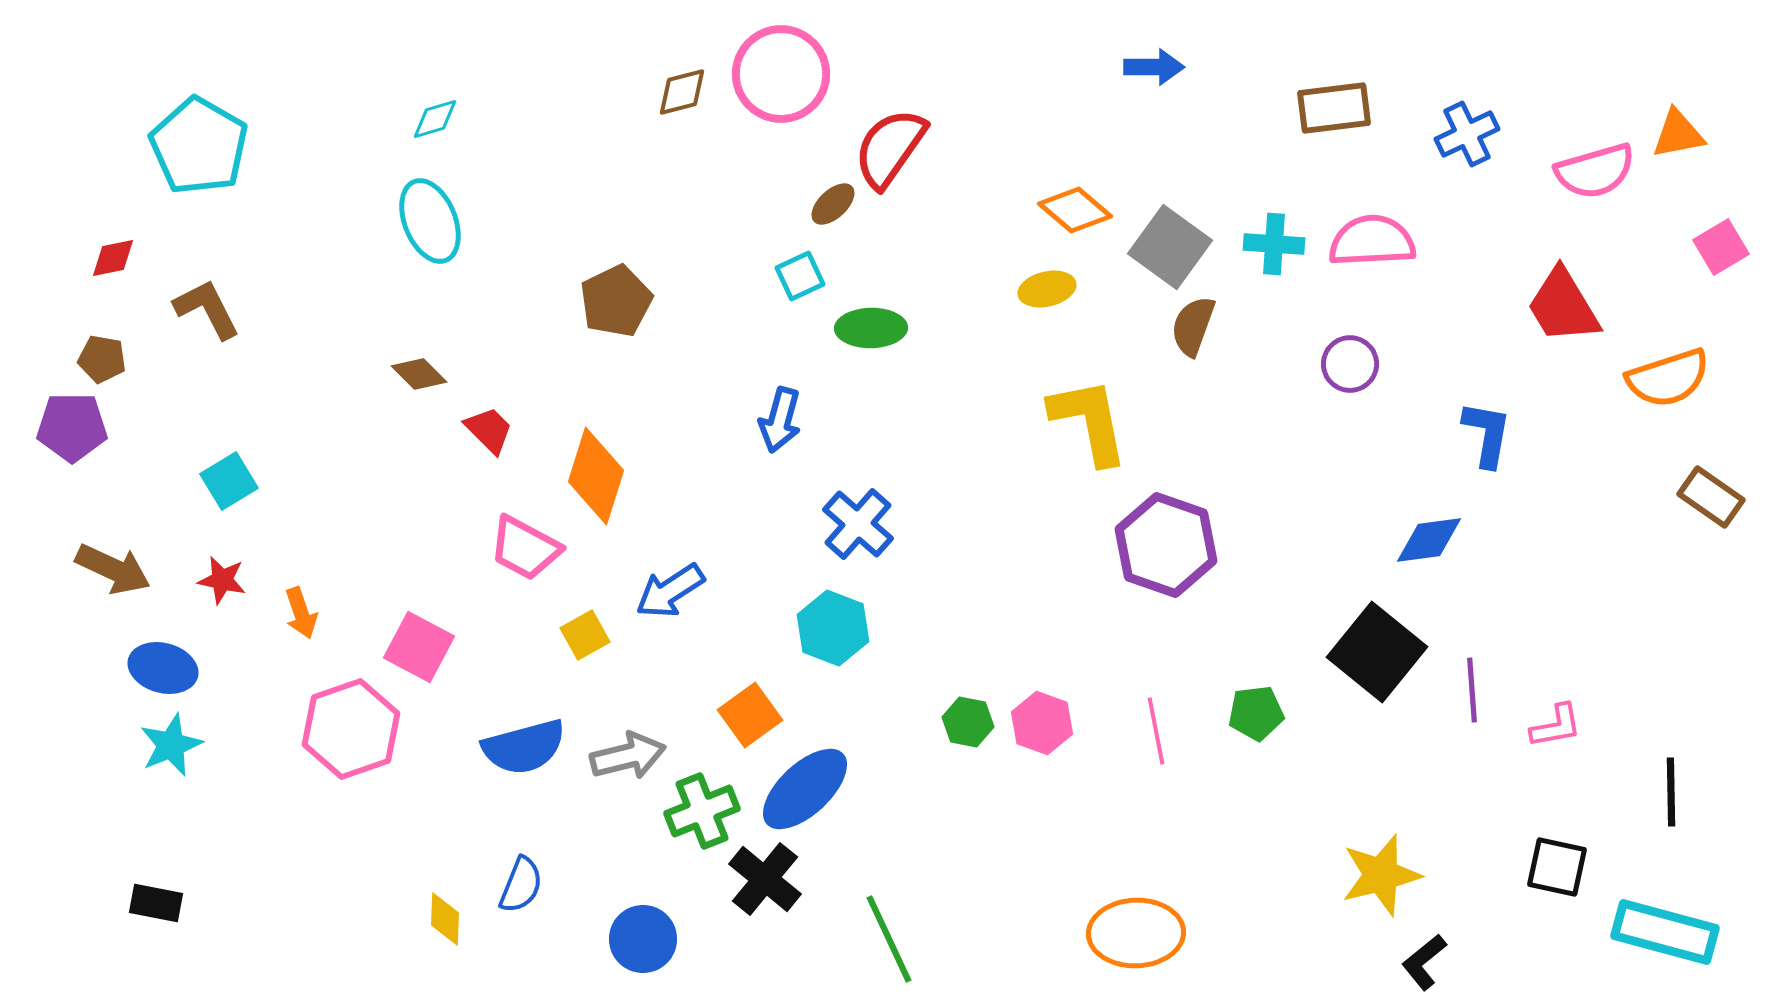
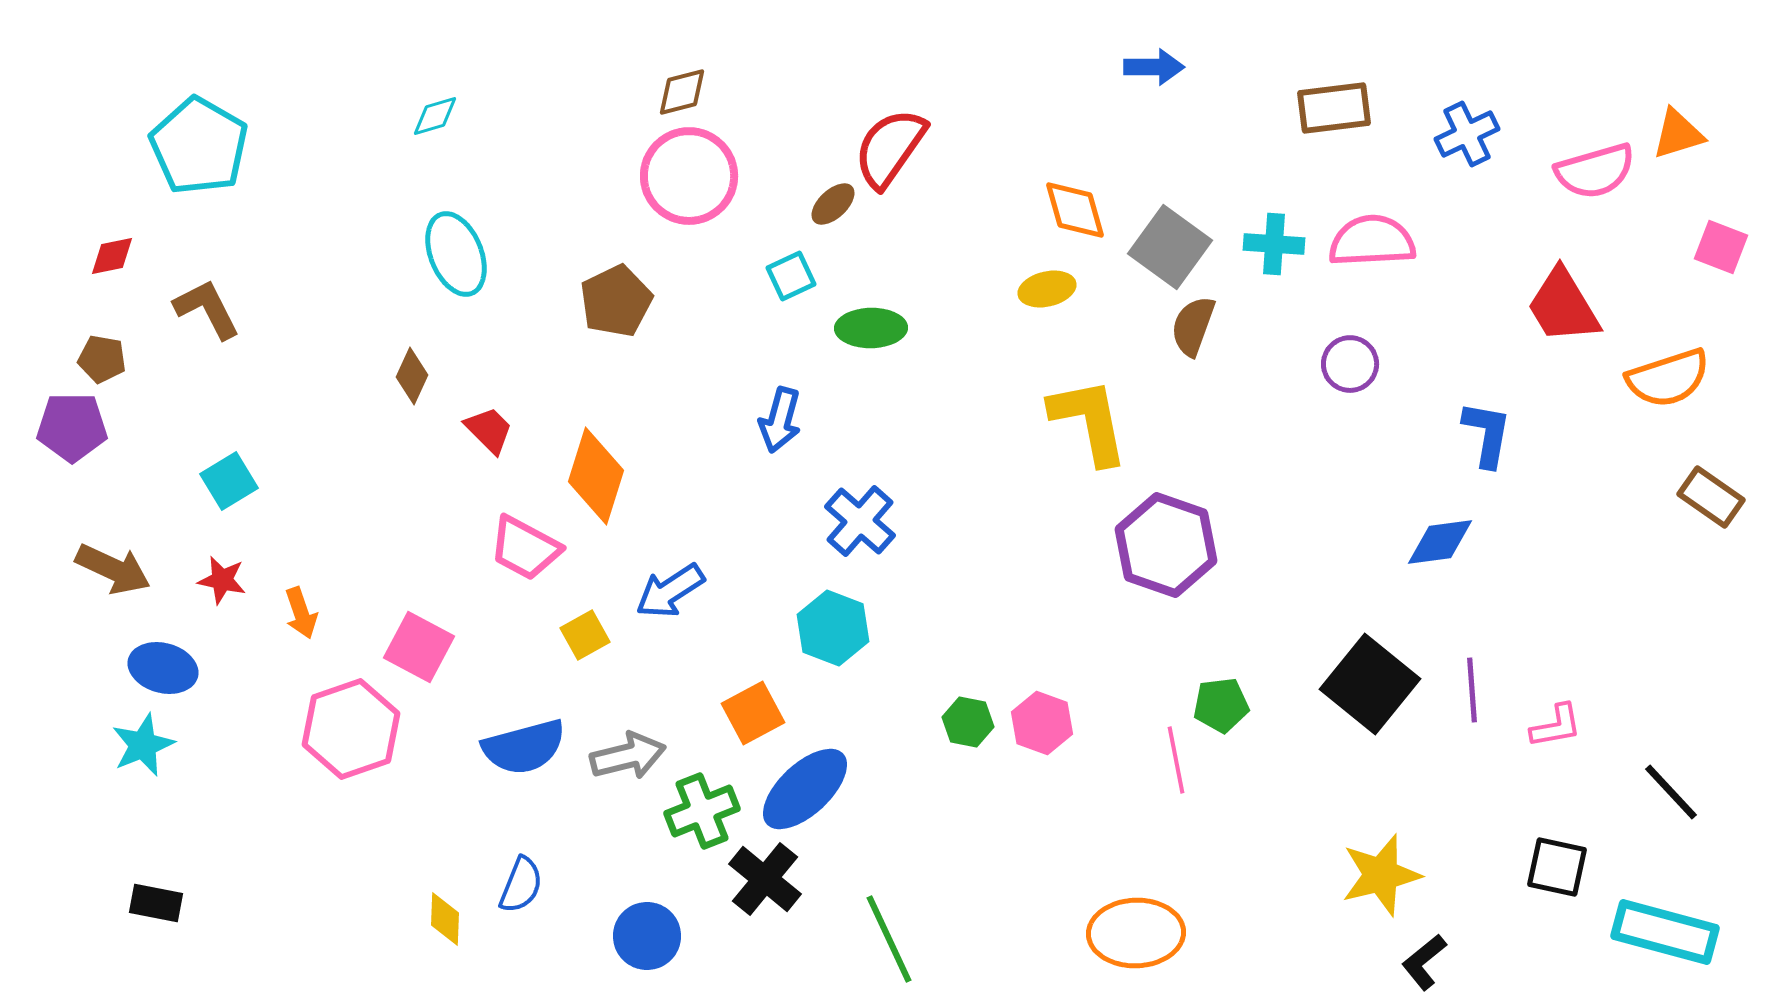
pink circle at (781, 74): moved 92 px left, 102 px down
cyan diamond at (435, 119): moved 3 px up
orange triangle at (1678, 134): rotated 6 degrees counterclockwise
orange diamond at (1075, 210): rotated 34 degrees clockwise
cyan ellipse at (430, 221): moved 26 px right, 33 px down
pink square at (1721, 247): rotated 38 degrees counterclockwise
red diamond at (113, 258): moved 1 px left, 2 px up
cyan square at (800, 276): moved 9 px left
brown diamond at (419, 374): moved 7 px left, 2 px down; rotated 70 degrees clockwise
blue cross at (858, 524): moved 2 px right, 3 px up
blue diamond at (1429, 540): moved 11 px right, 2 px down
black square at (1377, 652): moved 7 px left, 32 px down
green pentagon at (1256, 713): moved 35 px left, 8 px up
orange square at (750, 715): moved 3 px right, 2 px up; rotated 8 degrees clockwise
pink line at (1156, 731): moved 20 px right, 29 px down
cyan star at (171, 745): moved 28 px left
black line at (1671, 792): rotated 42 degrees counterclockwise
blue circle at (643, 939): moved 4 px right, 3 px up
